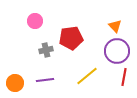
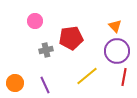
purple line: moved 5 px down; rotated 72 degrees clockwise
